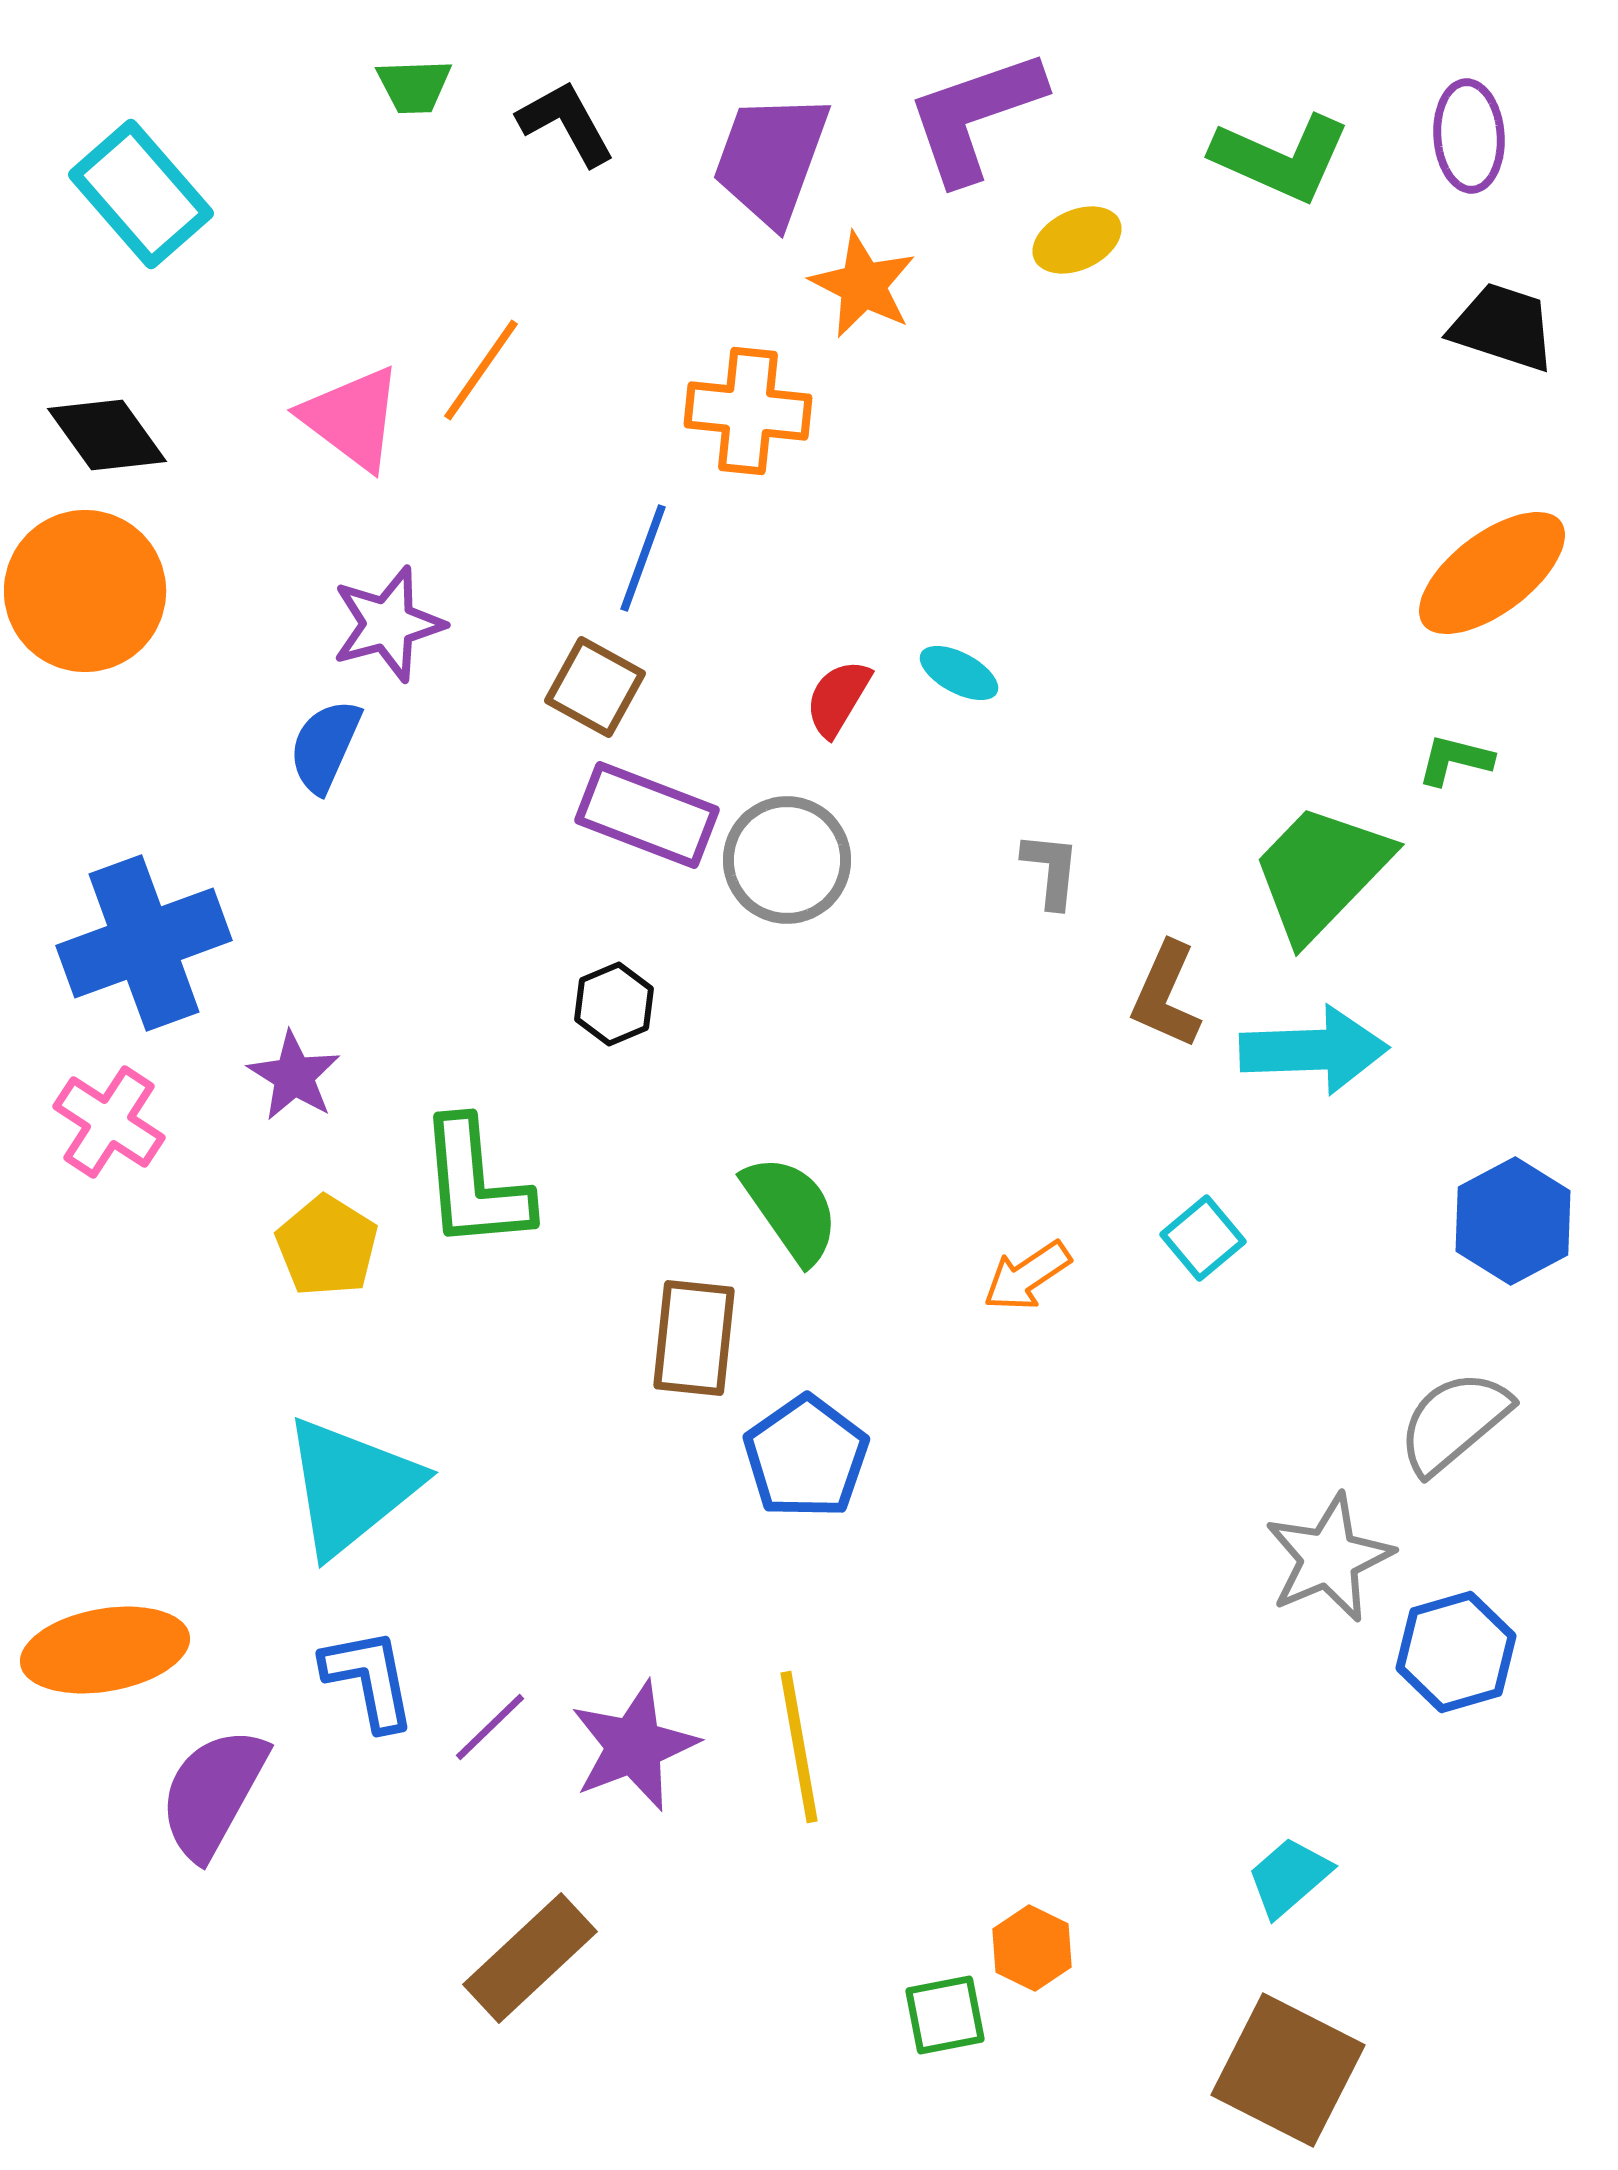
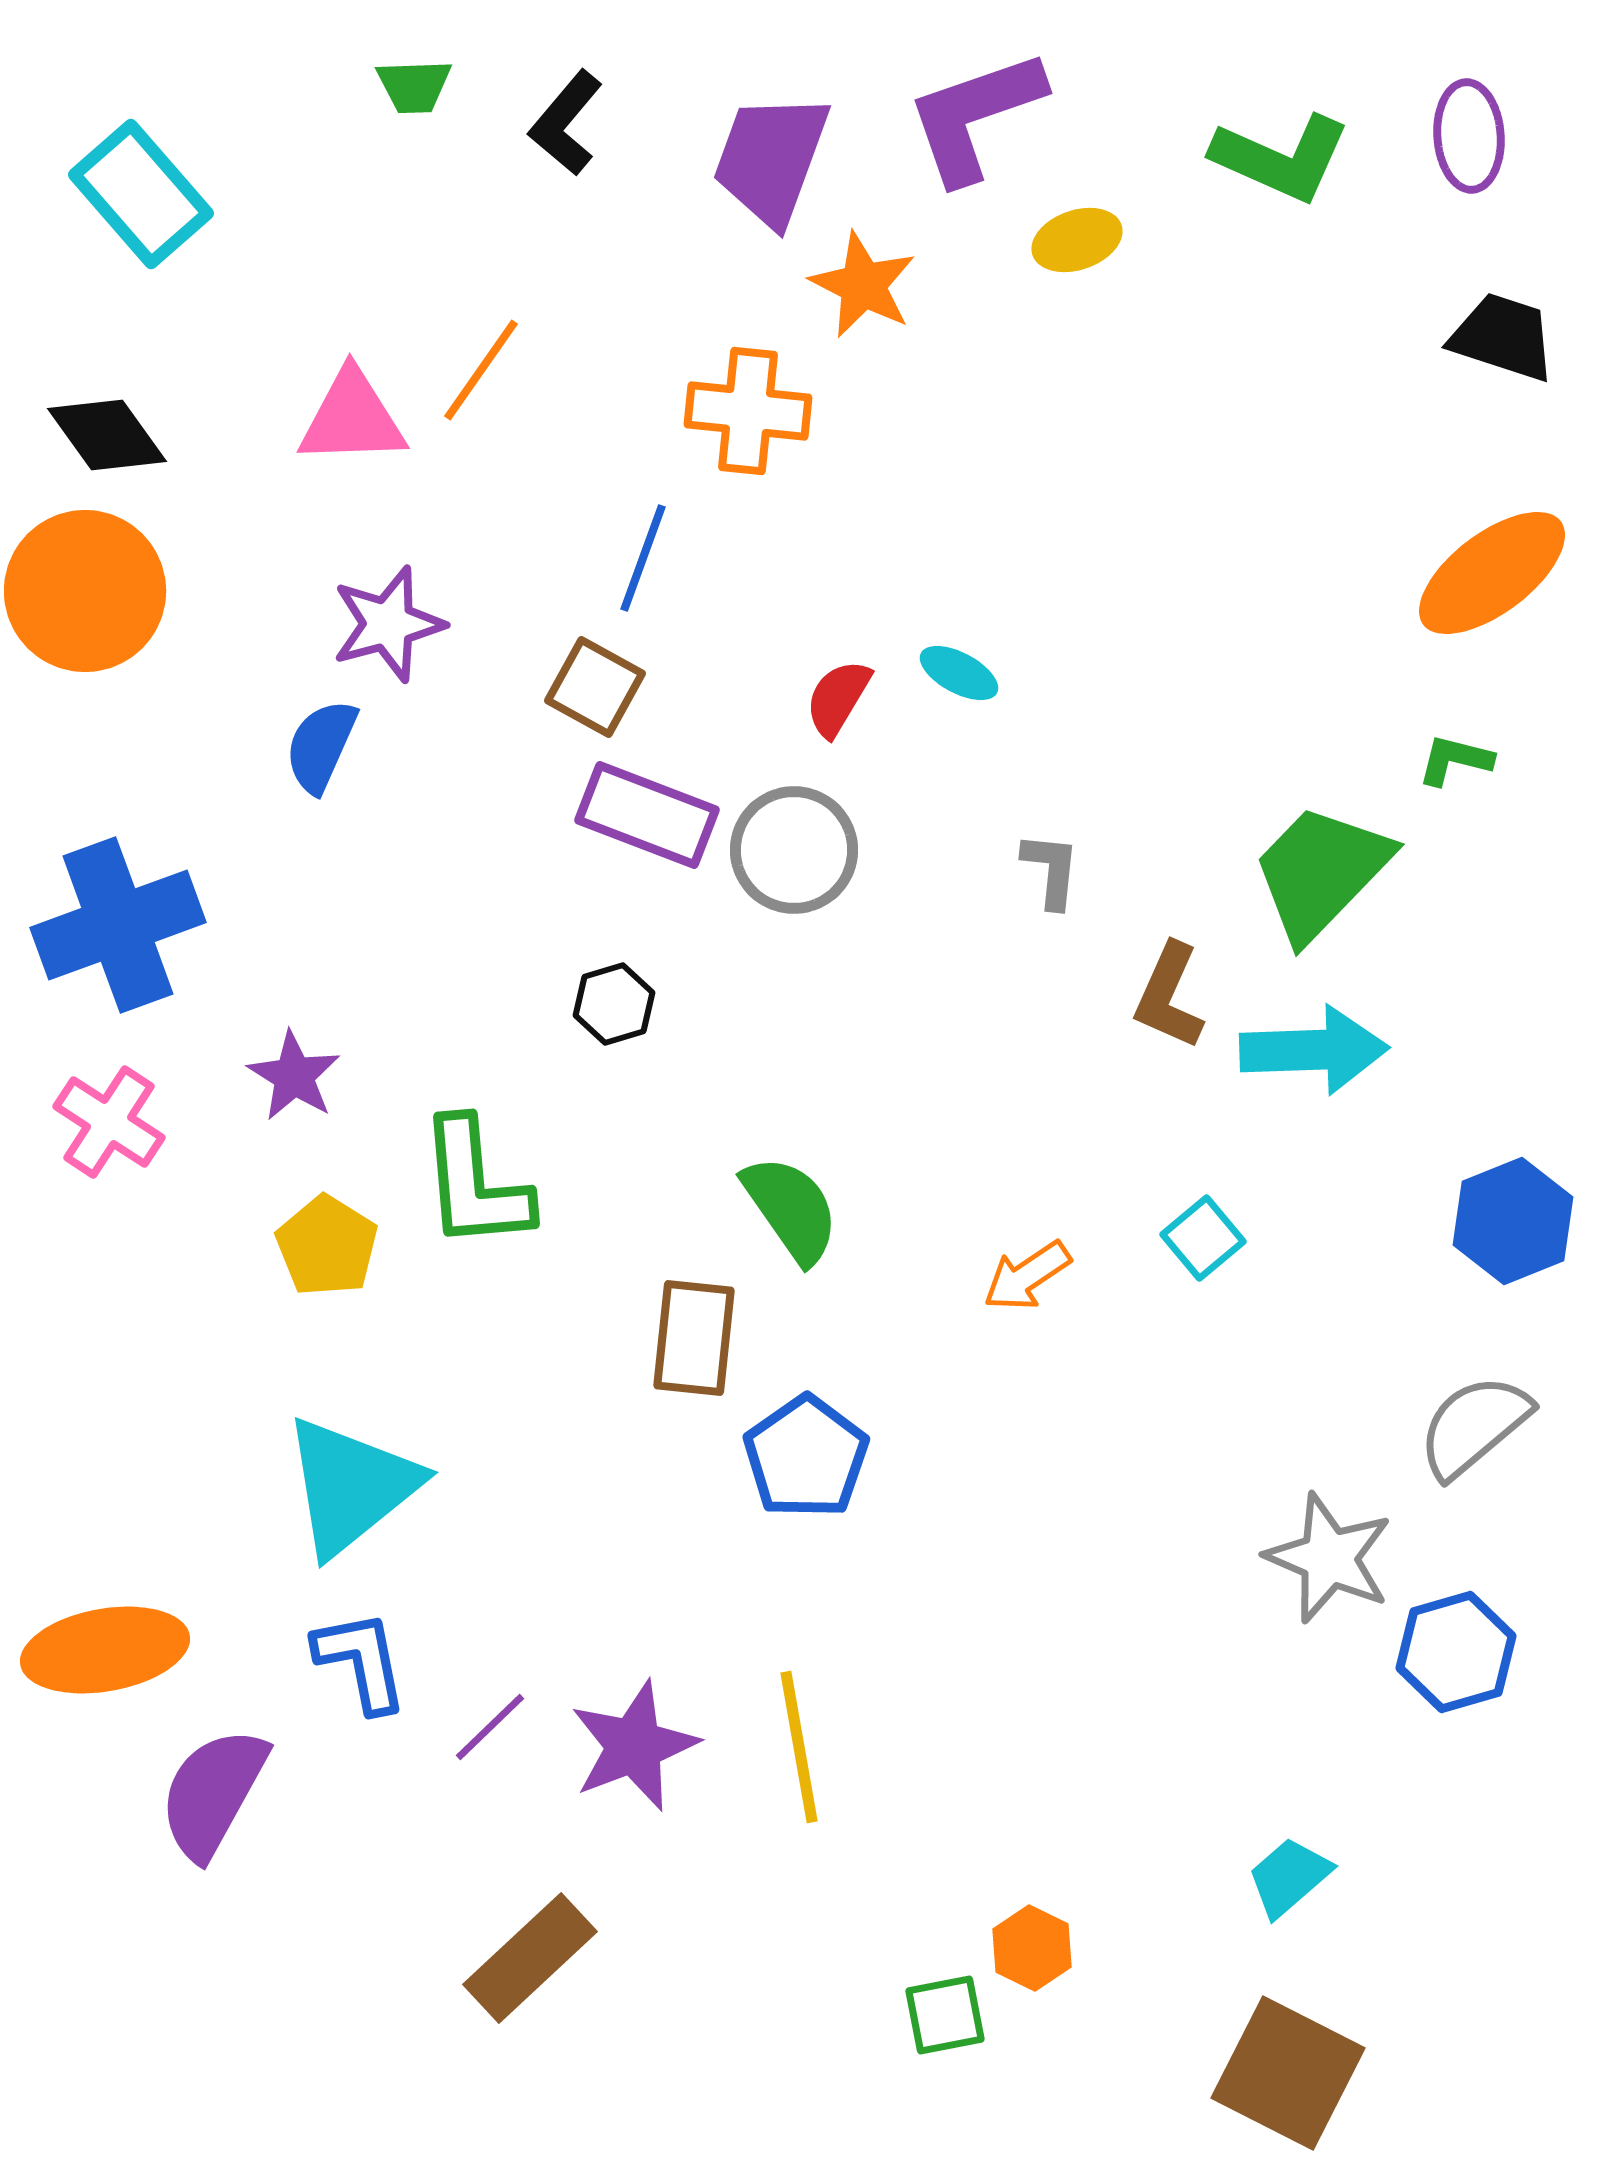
black L-shape at (566, 123): rotated 111 degrees counterclockwise
yellow ellipse at (1077, 240): rotated 6 degrees clockwise
black trapezoid at (1503, 327): moved 10 px down
pink triangle at (352, 418): rotated 39 degrees counterclockwise
blue semicircle at (325, 746): moved 4 px left
gray circle at (787, 860): moved 7 px right, 10 px up
blue cross at (144, 943): moved 26 px left, 18 px up
brown L-shape at (1166, 995): moved 3 px right, 1 px down
black hexagon at (614, 1004): rotated 6 degrees clockwise
blue hexagon at (1513, 1221): rotated 6 degrees clockwise
gray semicircle at (1454, 1422): moved 20 px right, 4 px down
gray star at (1329, 1558): rotated 26 degrees counterclockwise
blue L-shape at (369, 1679): moved 8 px left, 18 px up
brown square at (1288, 2070): moved 3 px down
